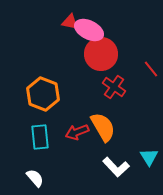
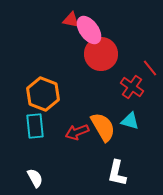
red triangle: moved 1 px right, 2 px up
pink ellipse: rotated 28 degrees clockwise
red line: moved 1 px left, 1 px up
red cross: moved 18 px right
cyan rectangle: moved 5 px left, 11 px up
cyan triangle: moved 19 px left, 36 px up; rotated 42 degrees counterclockwise
white L-shape: moved 1 px right, 6 px down; rotated 56 degrees clockwise
white semicircle: rotated 12 degrees clockwise
